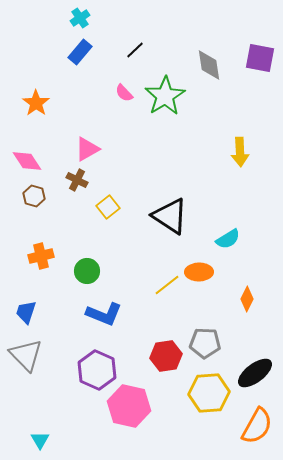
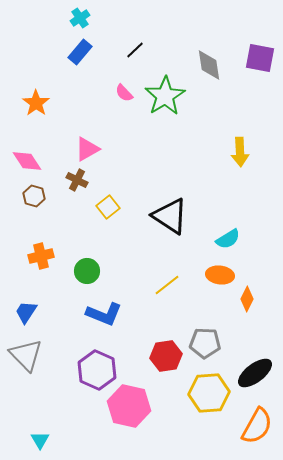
orange ellipse: moved 21 px right, 3 px down; rotated 8 degrees clockwise
blue trapezoid: rotated 15 degrees clockwise
